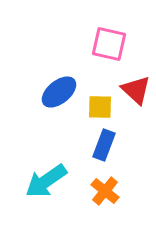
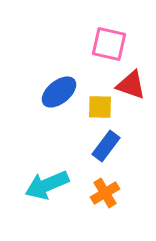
red triangle: moved 5 px left, 5 px up; rotated 24 degrees counterclockwise
blue rectangle: moved 2 px right, 1 px down; rotated 16 degrees clockwise
cyan arrow: moved 1 px right, 4 px down; rotated 12 degrees clockwise
orange cross: moved 2 px down; rotated 20 degrees clockwise
